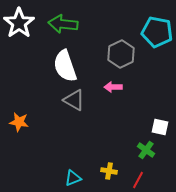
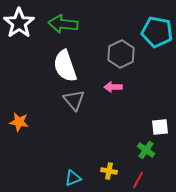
gray triangle: rotated 20 degrees clockwise
white square: rotated 18 degrees counterclockwise
